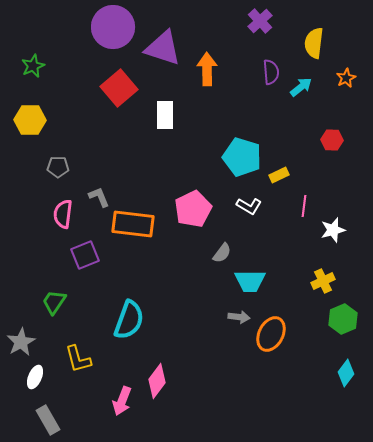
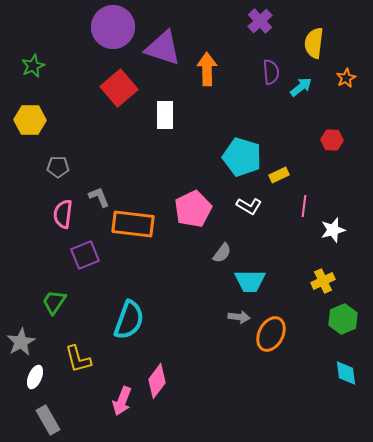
cyan diamond: rotated 44 degrees counterclockwise
